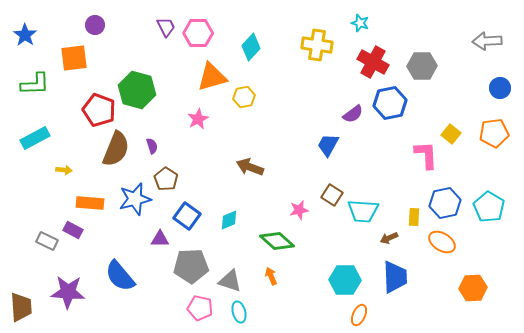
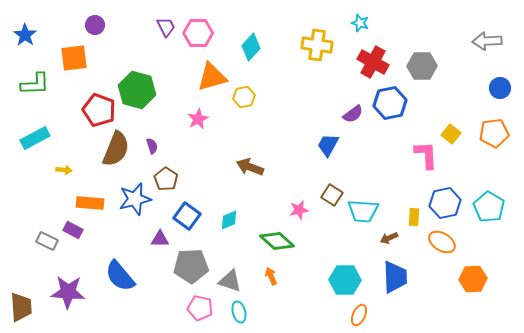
orange hexagon at (473, 288): moved 9 px up
